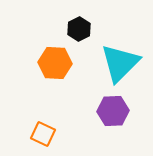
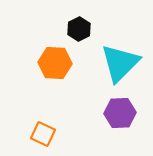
purple hexagon: moved 7 px right, 2 px down
